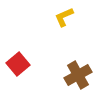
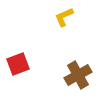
red square: rotated 20 degrees clockwise
